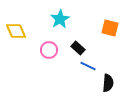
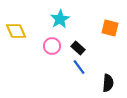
pink circle: moved 3 px right, 4 px up
blue line: moved 9 px left, 1 px down; rotated 28 degrees clockwise
